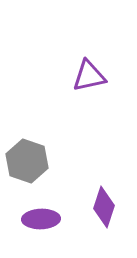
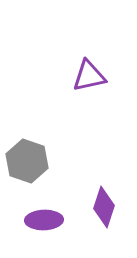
purple ellipse: moved 3 px right, 1 px down
